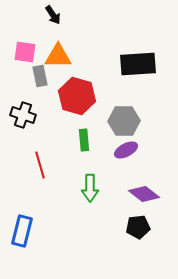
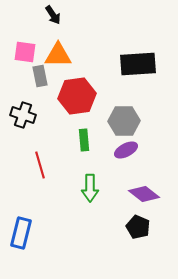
orange triangle: moved 1 px up
red hexagon: rotated 24 degrees counterclockwise
black pentagon: rotated 30 degrees clockwise
blue rectangle: moved 1 px left, 2 px down
